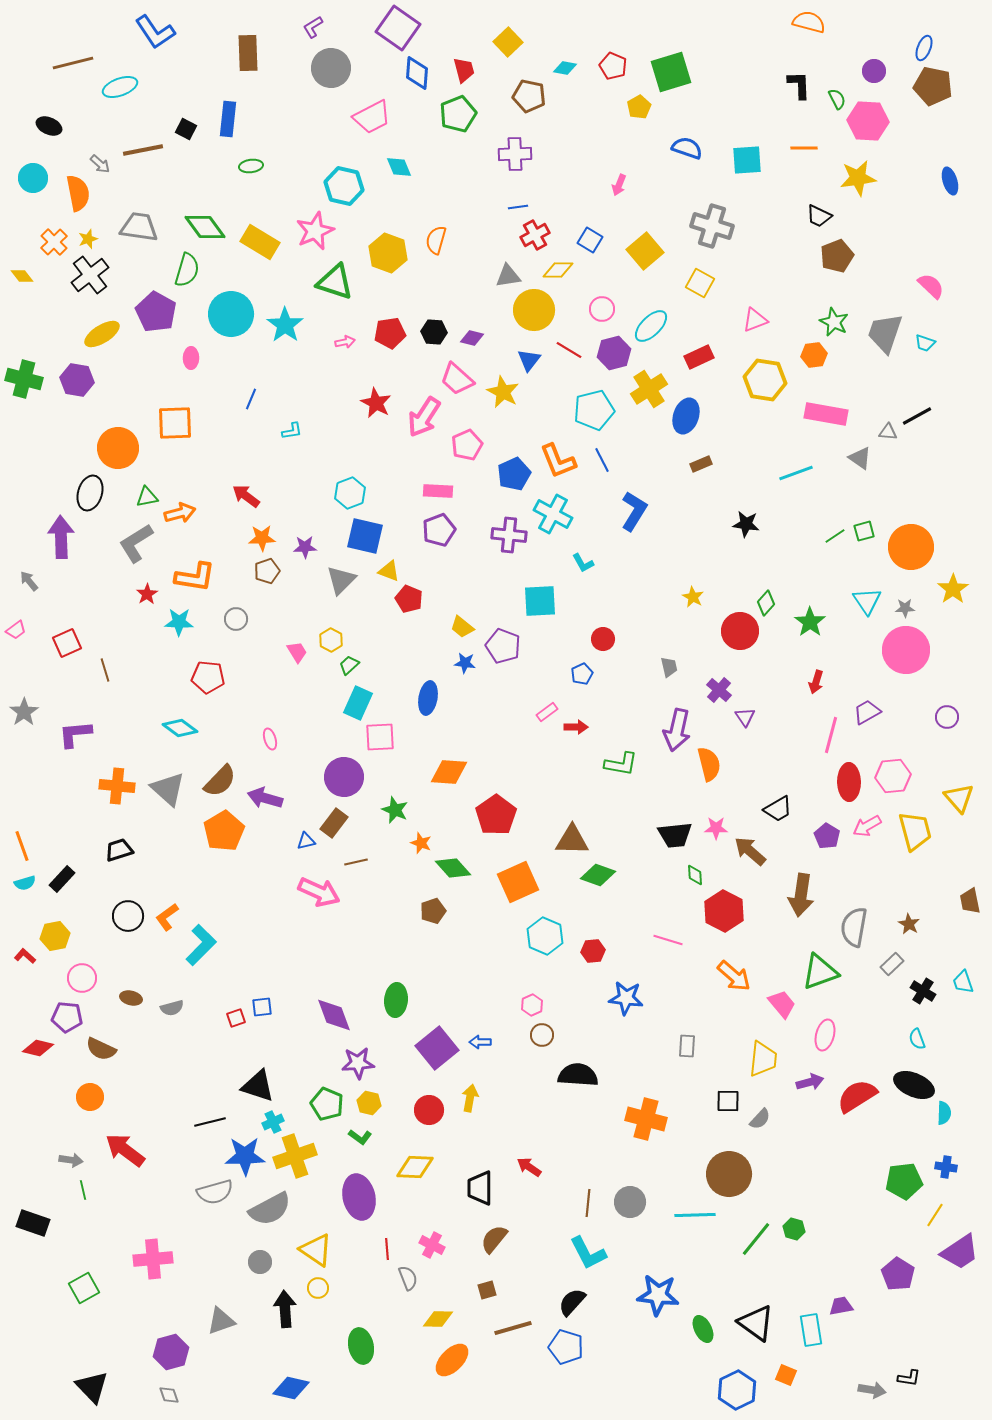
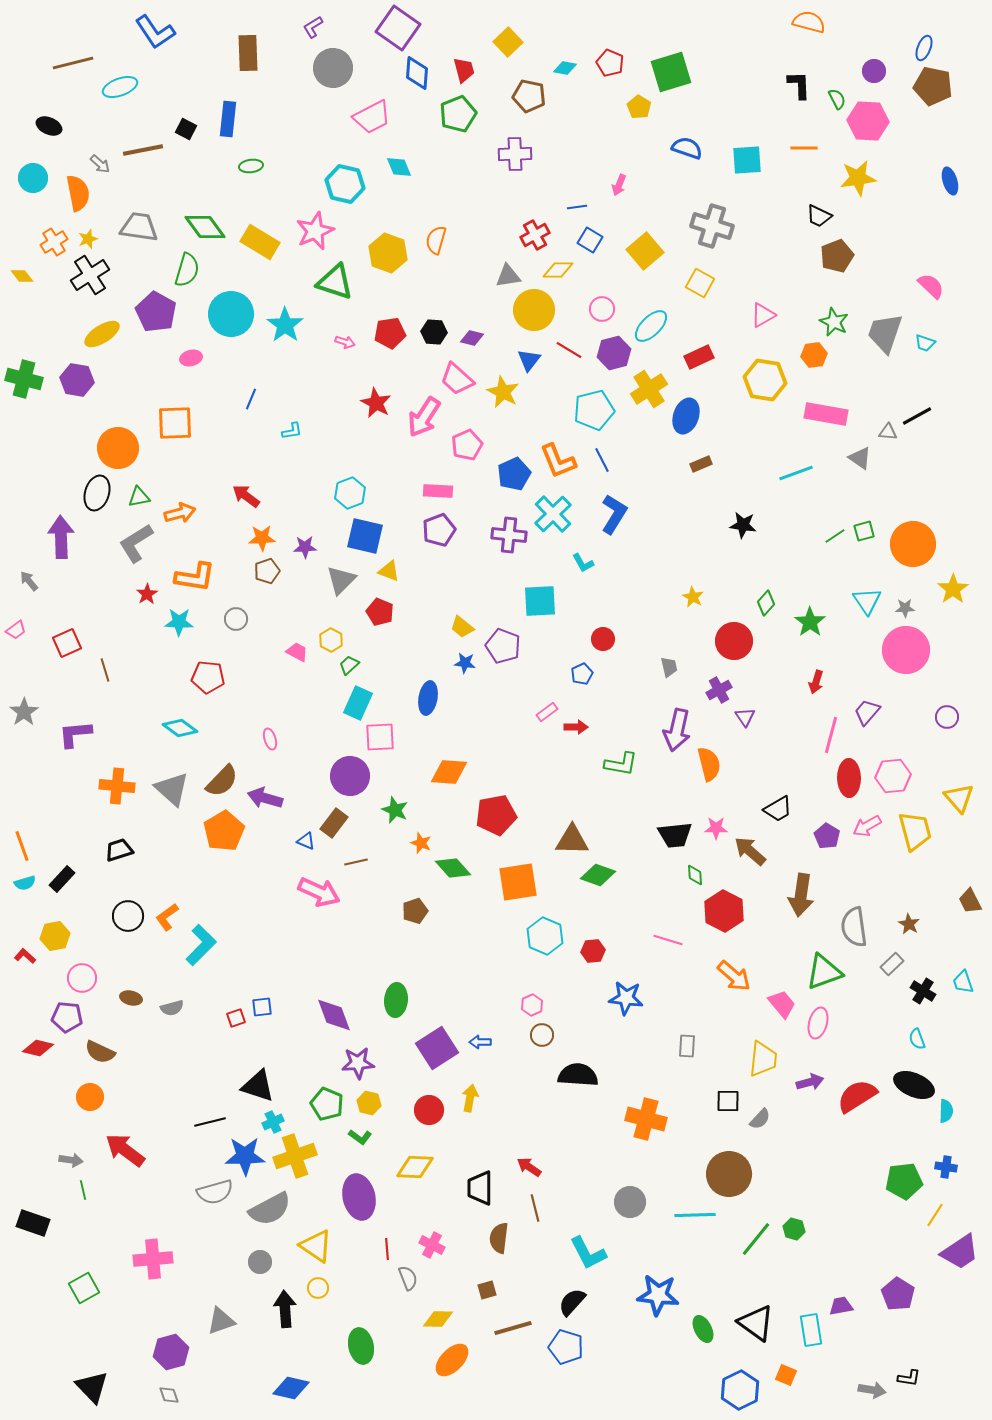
red pentagon at (613, 66): moved 3 px left, 3 px up
gray circle at (331, 68): moved 2 px right
yellow pentagon at (639, 107): rotated 10 degrees counterclockwise
cyan hexagon at (344, 186): moved 1 px right, 2 px up
blue line at (518, 207): moved 59 px right
orange cross at (54, 242): rotated 12 degrees clockwise
black cross at (90, 275): rotated 6 degrees clockwise
pink triangle at (755, 320): moved 8 px right, 5 px up; rotated 8 degrees counterclockwise
pink arrow at (345, 342): rotated 30 degrees clockwise
pink ellipse at (191, 358): rotated 75 degrees clockwise
black ellipse at (90, 493): moved 7 px right
green triangle at (147, 497): moved 8 px left
blue L-shape at (634, 511): moved 20 px left, 3 px down
cyan cross at (553, 514): rotated 18 degrees clockwise
black star at (746, 524): moved 3 px left, 1 px down
orange circle at (911, 547): moved 2 px right, 3 px up
red pentagon at (409, 599): moved 29 px left, 13 px down
red circle at (740, 631): moved 6 px left, 10 px down
pink trapezoid at (297, 652): rotated 30 degrees counterclockwise
purple cross at (719, 690): rotated 20 degrees clockwise
purple trapezoid at (867, 712): rotated 20 degrees counterclockwise
purple circle at (344, 777): moved 6 px right, 1 px up
brown semicircle at (220, 781): moved 2 px right
red ellipse at (849, 782): moved 4 px up
gray triangle at (168, 789): moved 4 px right
red pentagon at (496, 815): rotated 24 degrees clockwise
blue triangle at (306, 841): rotated 36 degrees clockwise
orange square at (518, 882): rotated 15 degrees clockwise
brown trapezoid at (970, 901): rotated 16 degrees counterclockwise
brown pentagon at (433, 911): moved 18 px left
gray semicircle at (854, 927): rotated 18 degrees counterclockwise
green triangle at (820, 972): moved 4 px right
pink ellipse at (825, 1035): moved 7 px left, 12 px up
purple square at (437, 1048): rotated 6 degrees clockwise
brown semicircle at (101, 1049): moved 1 px left, 3 px down
cyan semicircle at (944, 1113): moved 2 px right, 2 px up
brown line at (588, 1203): moved 53 px left, 5 px down; rotated 20 degrees counterclockwise
brown semicircle at (494, 1239): moved 5 px right, 1 px up; rotated 32 degrees counterclockwise
yellow triangle at (316, 1250): moved 4 px up
purple pentagon at (898, 1274): moved 20 px down
blue hexagon at (737, 1390): moved 3 px right
